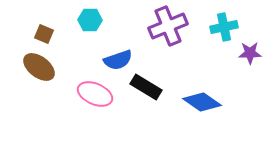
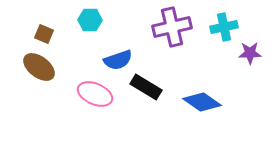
purple cross: moved 4 px right, 1 px down; rotated 9 degrees clockwise
